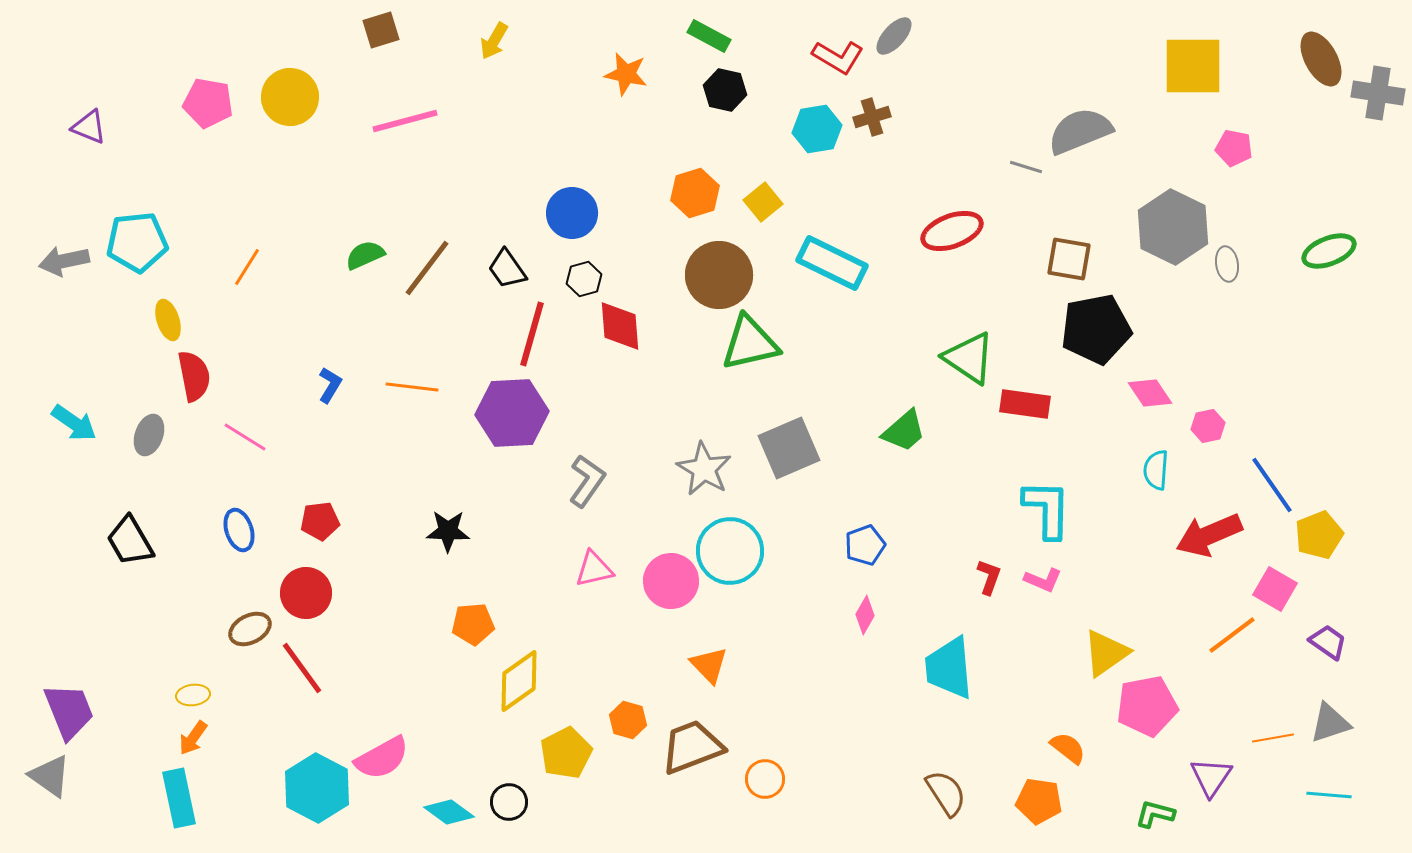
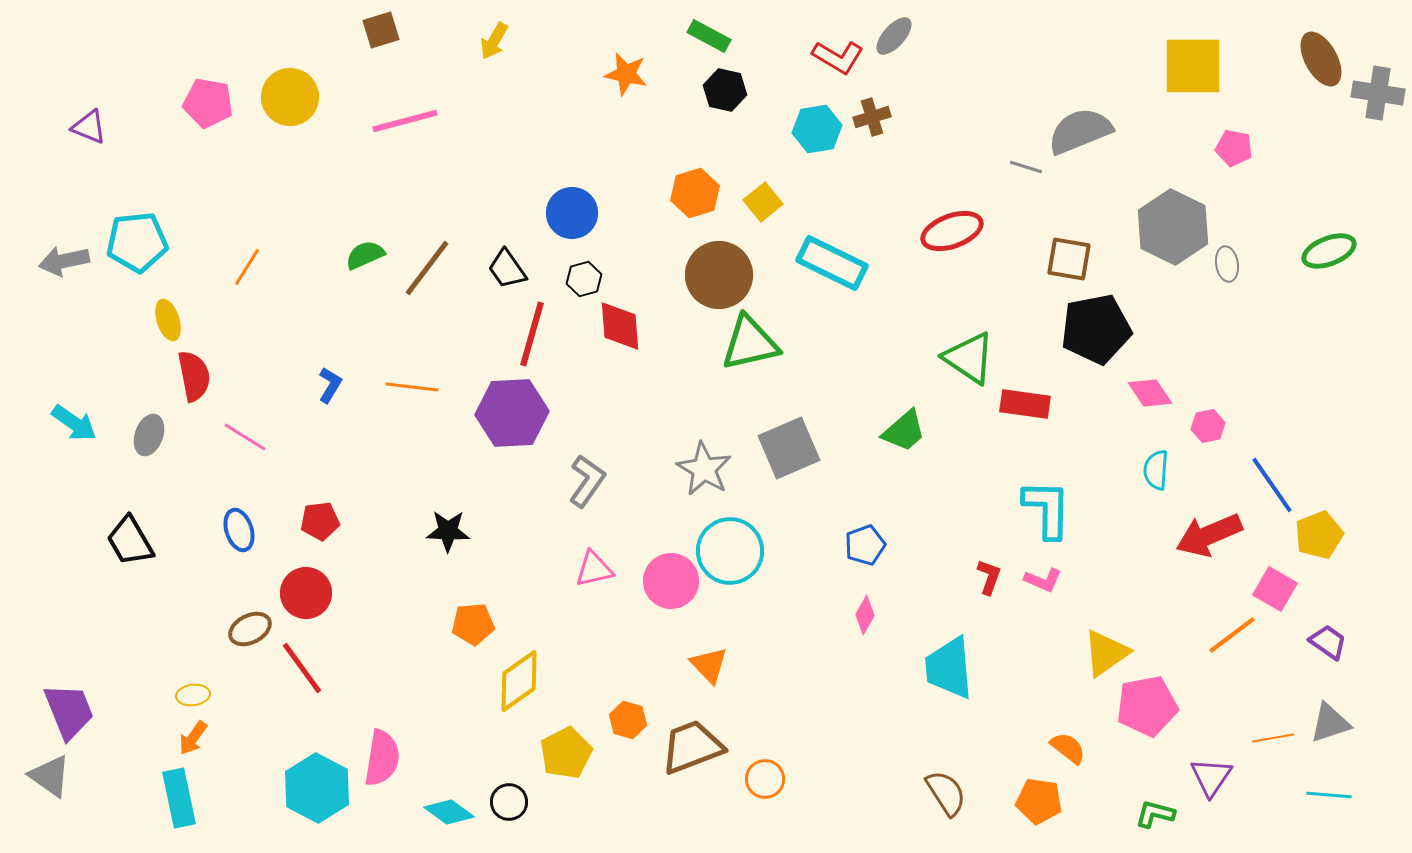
pink semicircle at (382, 758): rotated 52 degrees counterclockwise
